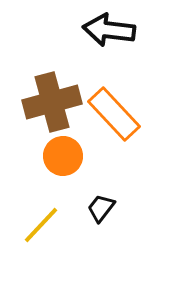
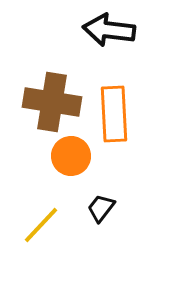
brown cross: rotated 24 degrees clockwise
orange rectangle: rotated 40 degrees clockwise
orange circle: moved 8 px right
